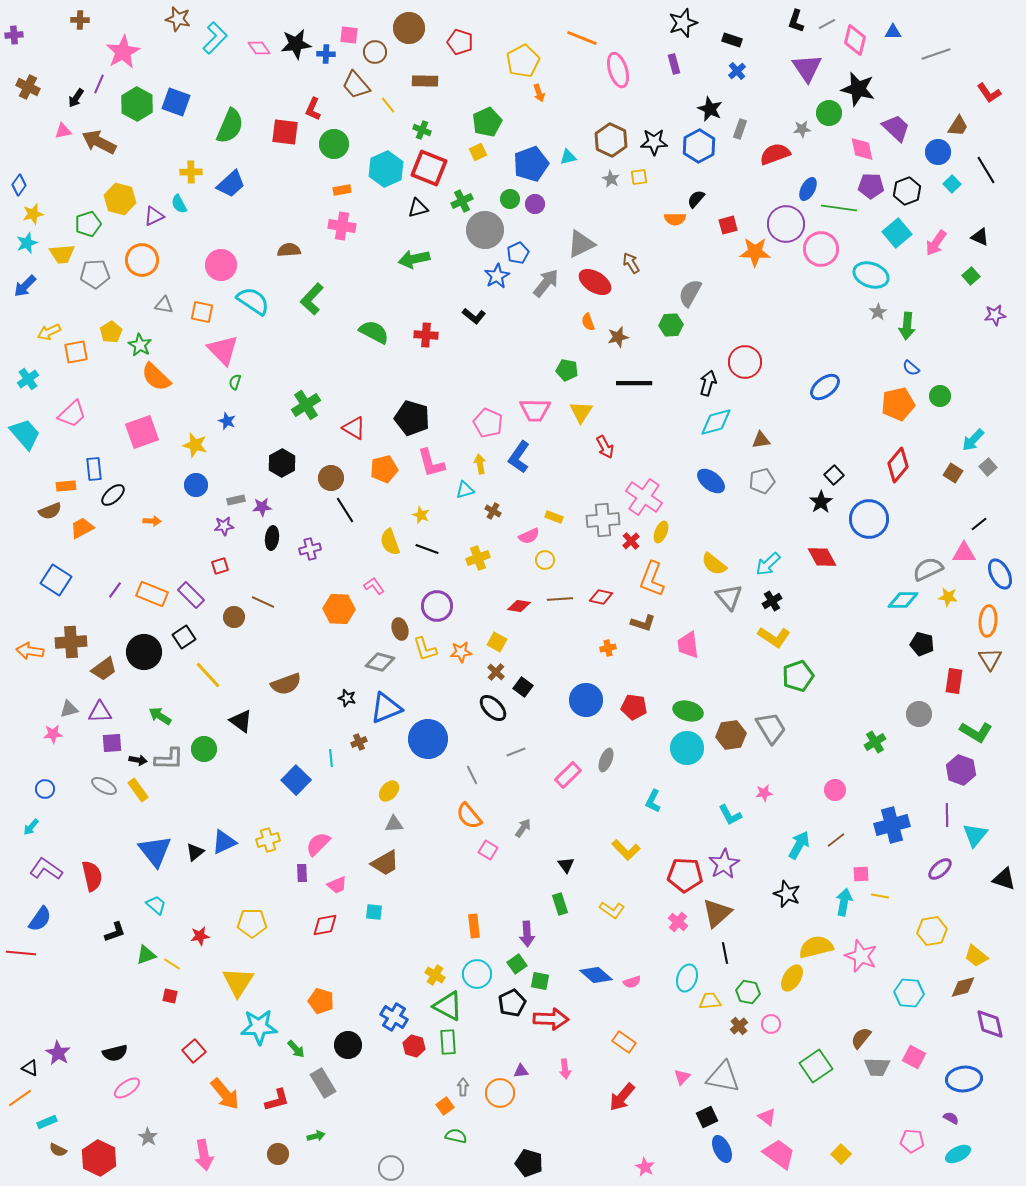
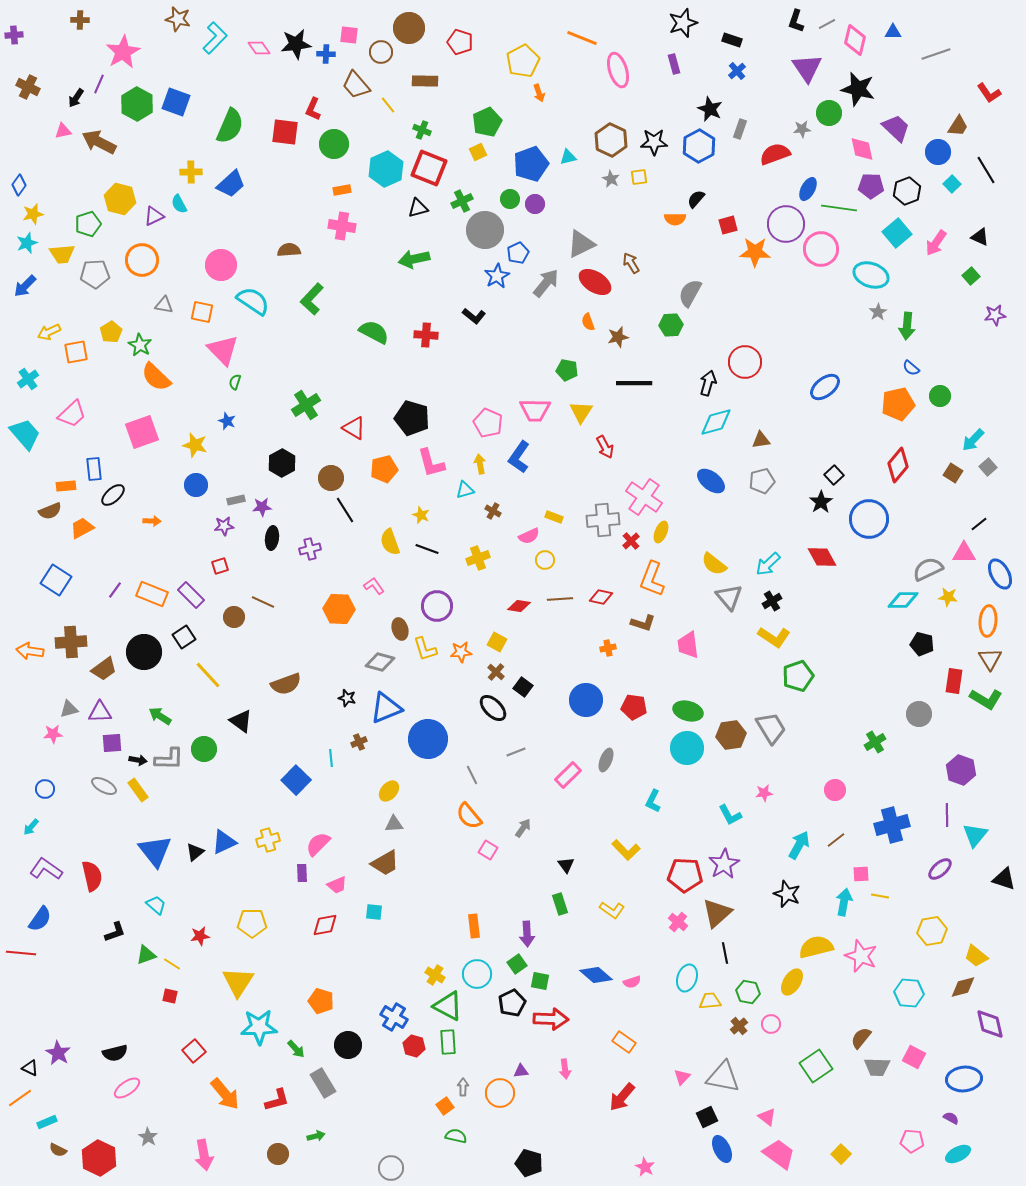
brown circle at (375, 52): moved 6 px right
green L-shape at (976, 732): moved 10 px right, 33 px up
yellow ellipse at (792, 978): moved 4 px down
